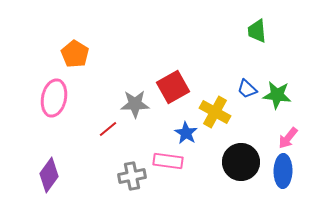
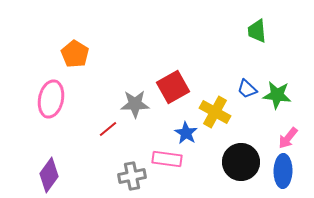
pink ellipse: moved 3 px left, 1 px down
pink rectangle: moved 1 px left, 2 px up
